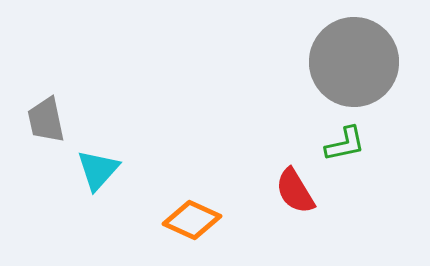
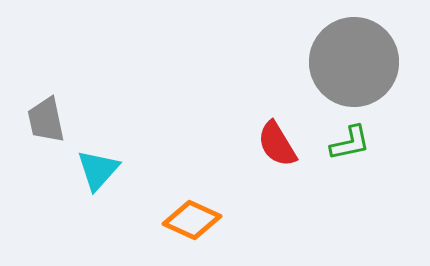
green L-shape: moved 5 px right, 1 px up
red semicircle: moved 18 px left, 47 px up
